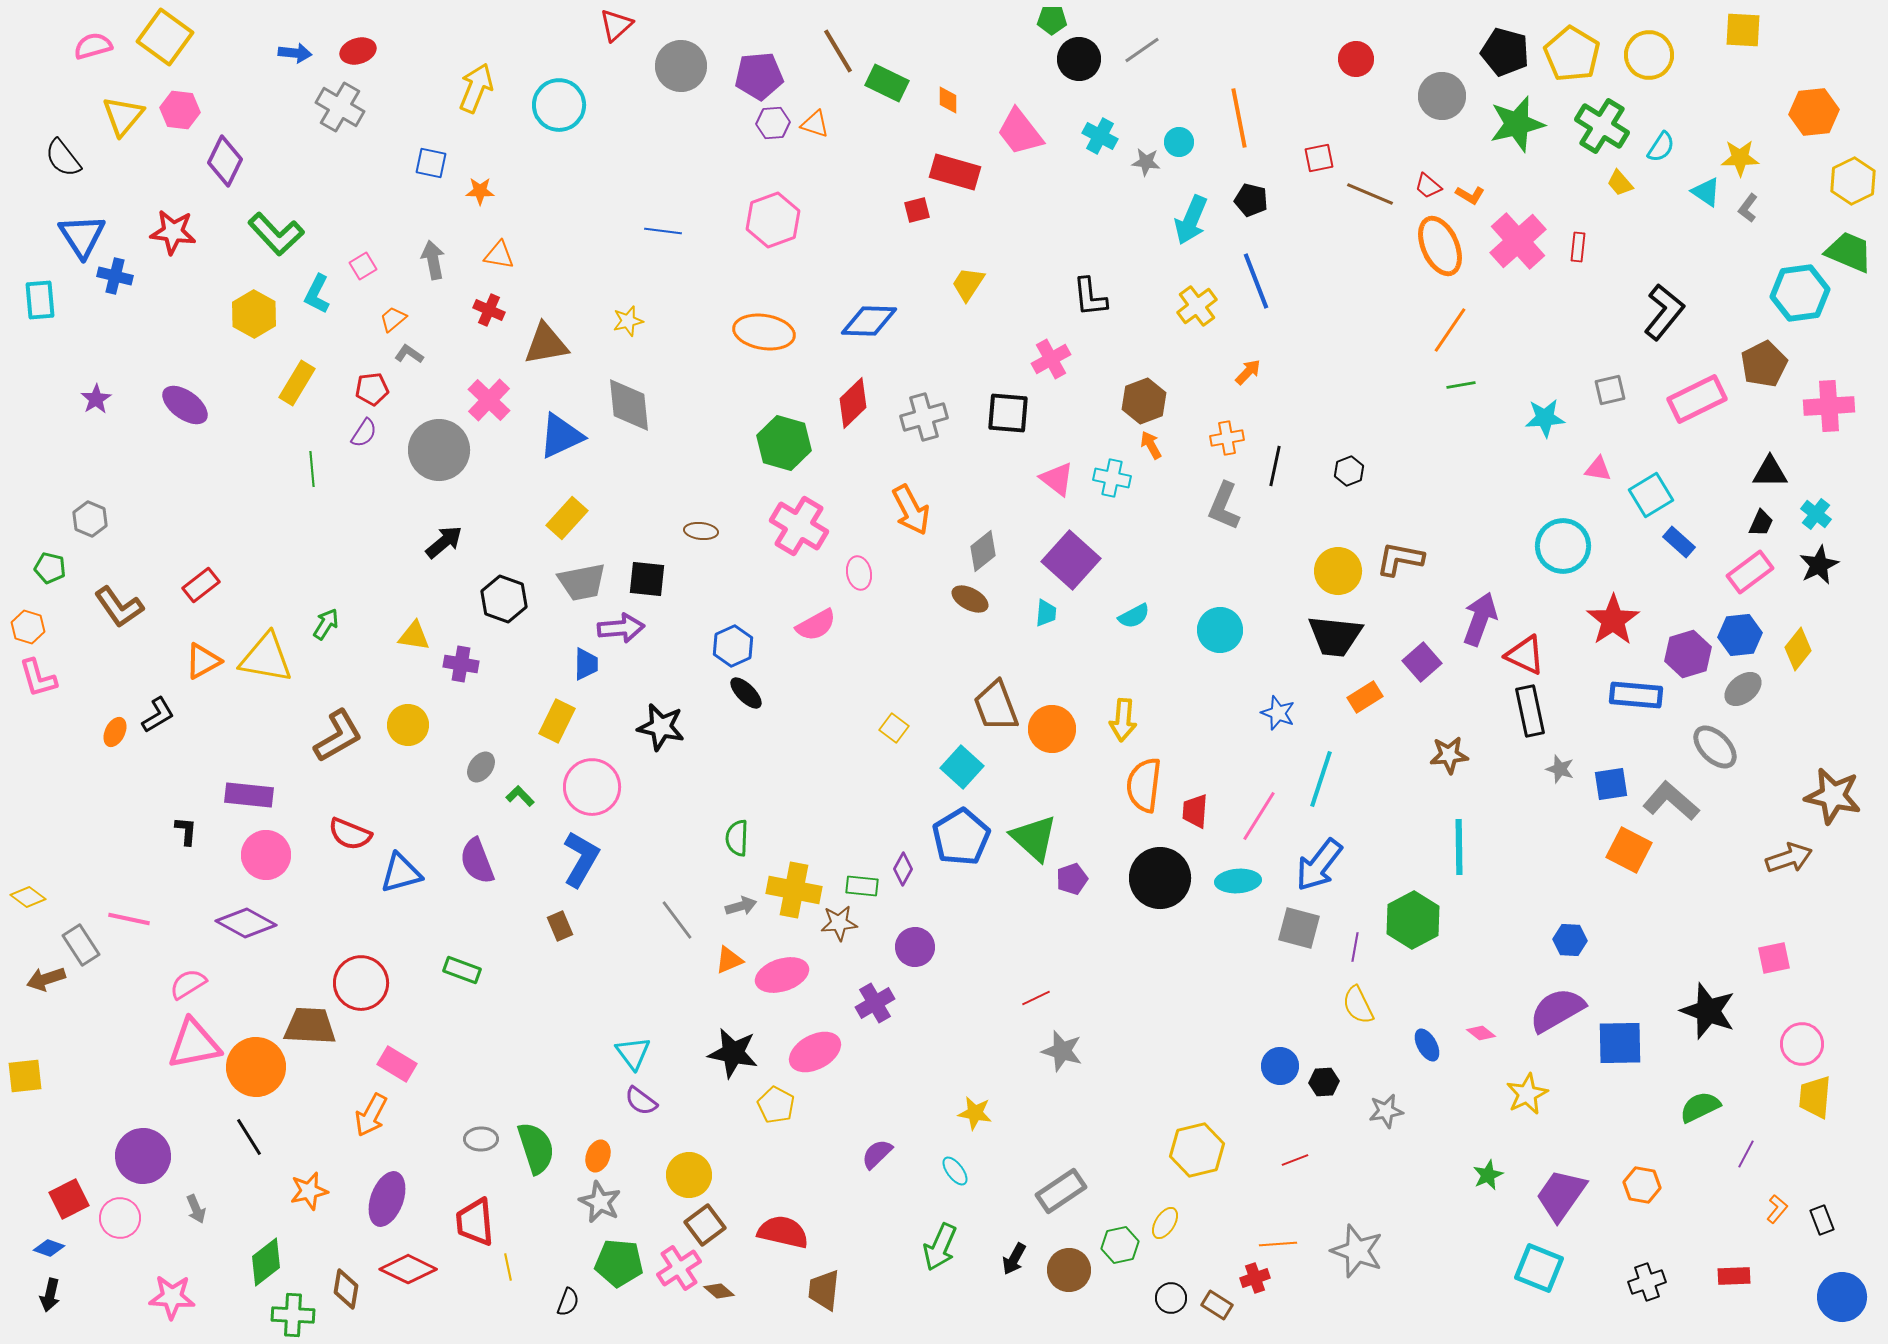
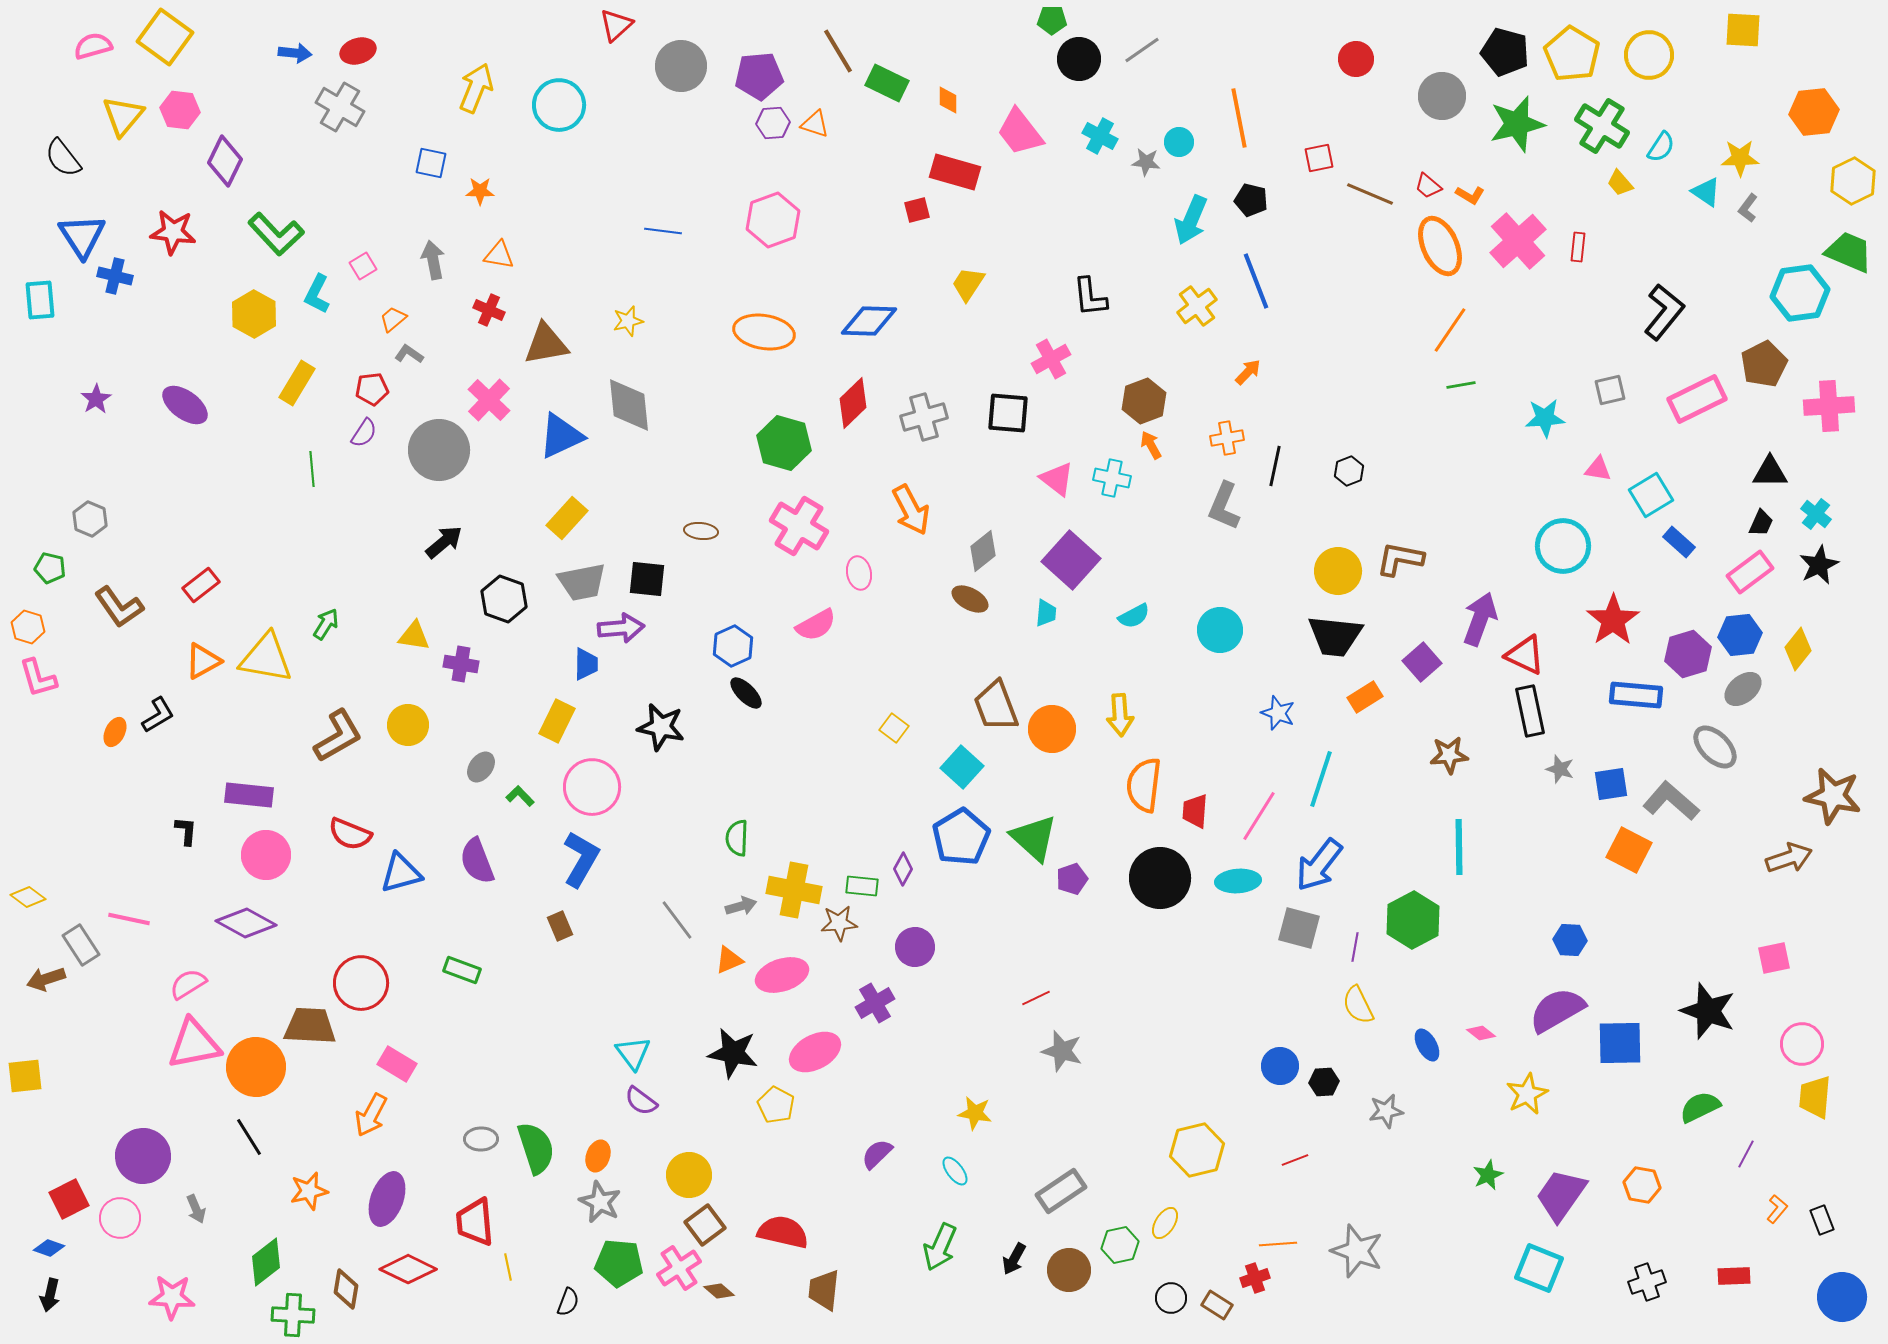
yellow arrow at (1123, 720): moved 3 px left, 5 px up; rotated 9 degrees counterclockwise
